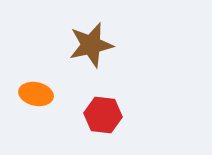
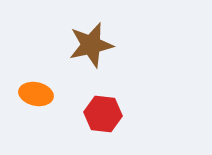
red hexagon: moved 1 px up
